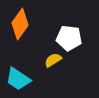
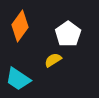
orange diamond: moved 2 px down
white pentagon: moved 1 px left, 4 px up; rotated 30 degrees clockwise
